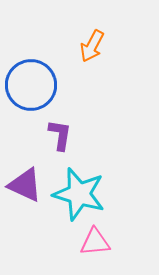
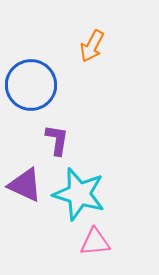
purple L-shape: moved 3 px left, 5 px down
